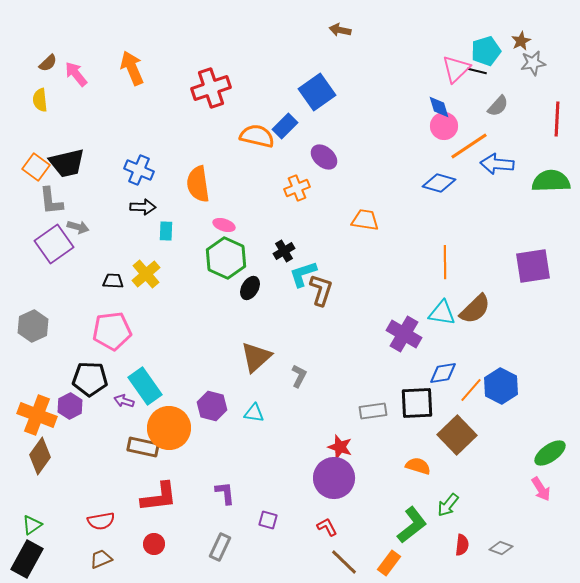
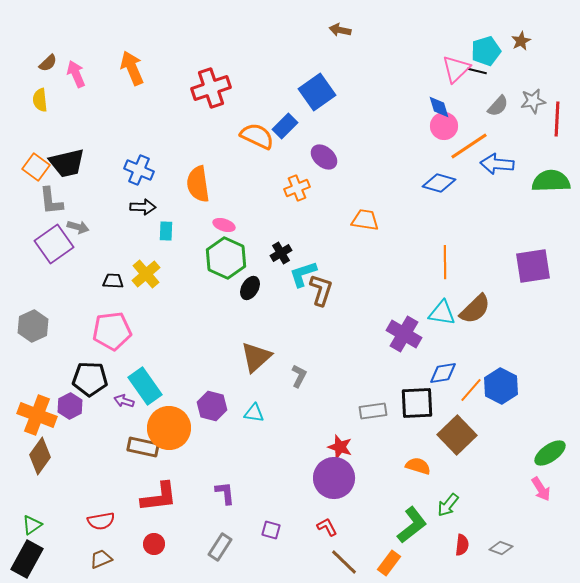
gray star at (533, 63): moved 38 px down
pink arrow at (76, 74): rotated 16 degrees clockwise
orange semicircle at (257, 136): rotated 12 degrees clockwise
black cross at (284, 251): moved 3 px left, 2 px down
purple square at (268, 520): moved 3 px right, 10 px down
gray rectangle at (220, 547): rotated 8 degrees clockwise
